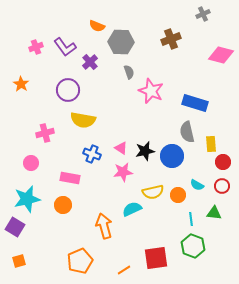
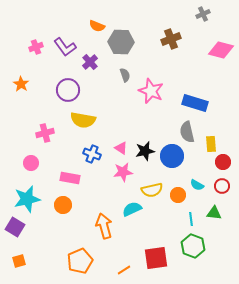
pink diamond at (221, 55): moved 5 px up
gray semicircle at (129, 72): moved 4 px left, 3 px down
yellow semicircle at (153, 192): moved 1 px left, 2 px up
